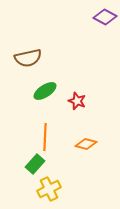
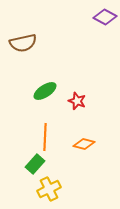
brown semicircle: moved 5 px left, 15 px up
orange diamond: moved 2 px left
